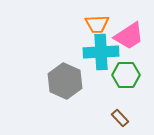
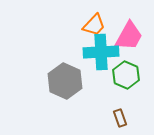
orange trapezoid: moved 3 px left, 1 px down; rotated 45 degrees counterclockwise
pink trapezoid: rotated 28 degrees counterclockwise
green hexagon: rotated 24 degrees clockwise
brown rectangle: rotated 24 degrees clockwise
